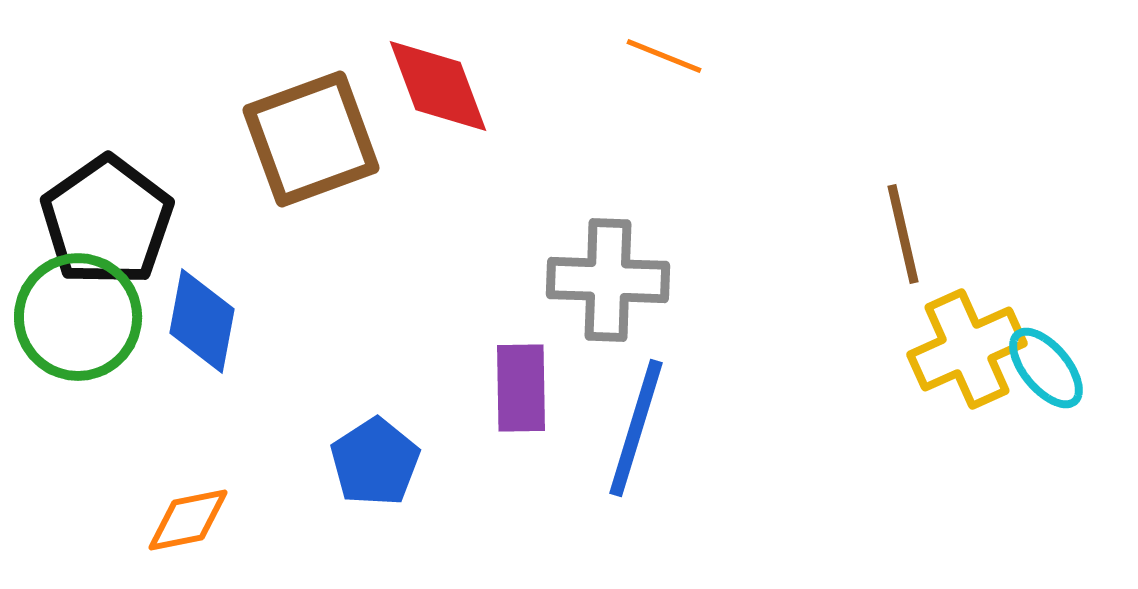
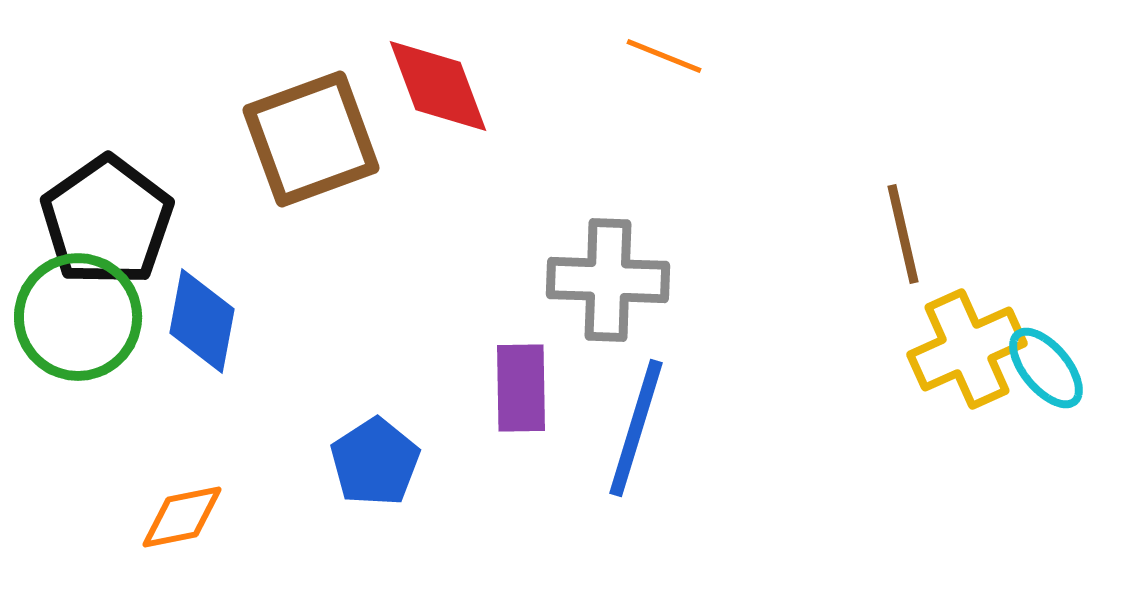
orange diamond: moved 6 px left, 3 px up
